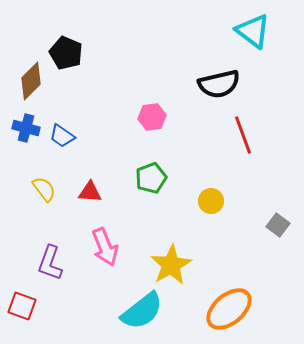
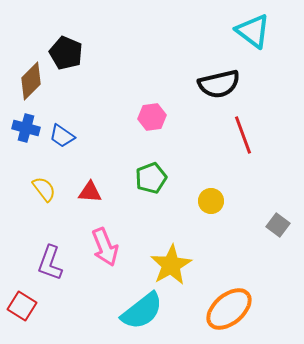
red square: rotated 12 degrees clockwise
